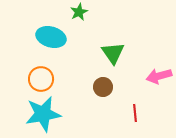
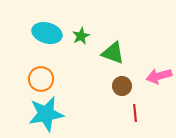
green star: moved 2 px right, 24 px down
cyan ellipse: moved 4 px left, 4 px up
green triangle: rotated 35 degrees counterclockwise
brown circle: moved 19 px right, 1 px up
cyan star: moved 3 px right
